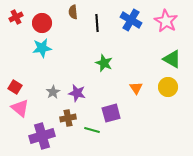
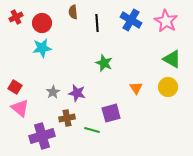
brown cross: moved 1 px left
